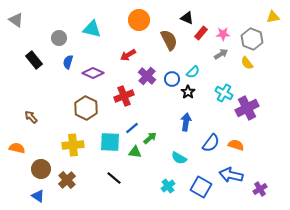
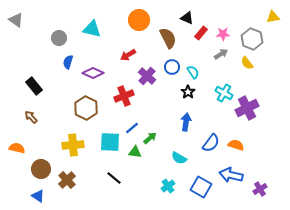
brown semicircle at (169, 40): moved 1 px left, 2 px up
black rectangle at (34, 60): moved 26 px down
cyan semicircle at (193, 72): rotated 80 degrees counterclockwise
blue circle at (172, 79): moved 12 px up
